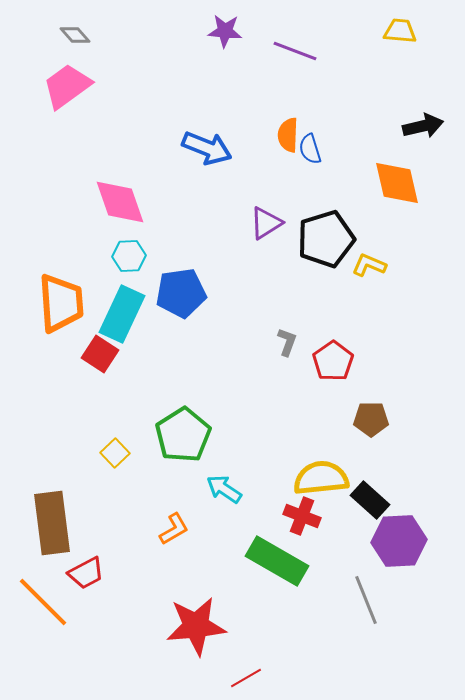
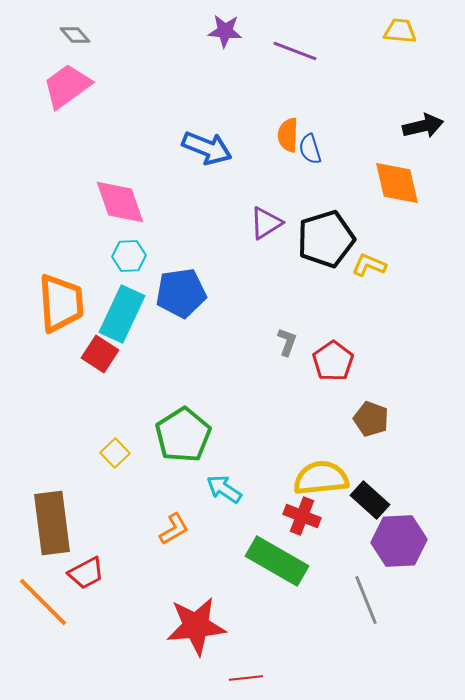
brown pentagon: rotated 20 degrees clockwise
red line: rotated 24 degrees clockwise
